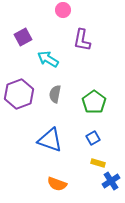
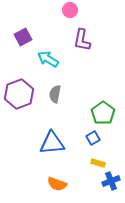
pink circle: moved 7 px right
green pentagon: moved 9 px right, 11 px down
blue triangle: moved 2 px right, 3 px down; rotated 24 degrees counterclockwise
blue cross: rotated 12 degrees clockwise
